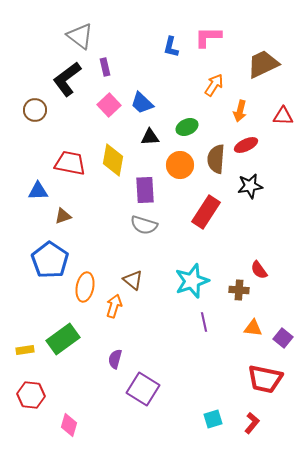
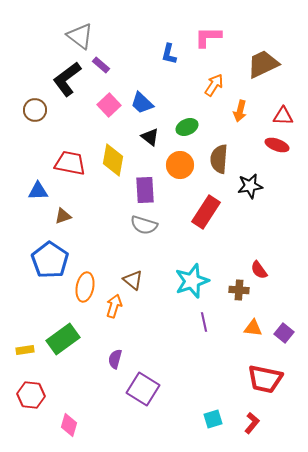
blue L-shape at (171, 47): moved 2 px left, 7 px down
purple rectangle at (105, 67): moved 4 px left, 2 px up; rotated 36 degrees counterclockwise
black triangle at (150, 137): rotated 42 degrees clockwise
red ellipse at (246, 145): moved 31 px right; rotated 45 degrees clockwise
brown semicircle at (216, 159): moved 3 px right
purple square at (283, 338): moved 1 px right, 5 px up
